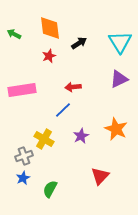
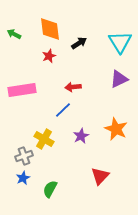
orange diamond: moved 1 px down
